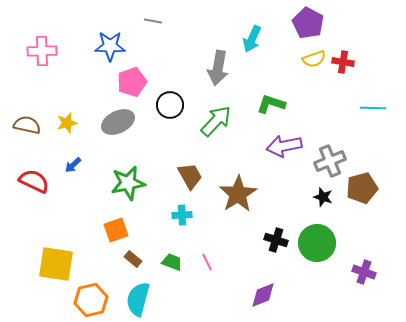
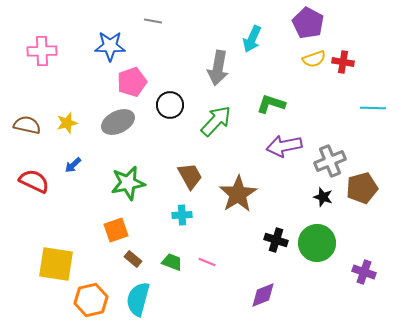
pink line: rotated 42 degrees counterclockwise
